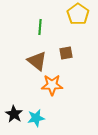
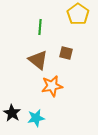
brown square: rotated 24 degrees clockwise
brown triangle: moved 1 px right, 1 px up
orange star: moved 1 px down; rotated 10 degrees counterclockwise
black star: moved 2 px left, 1 px up
